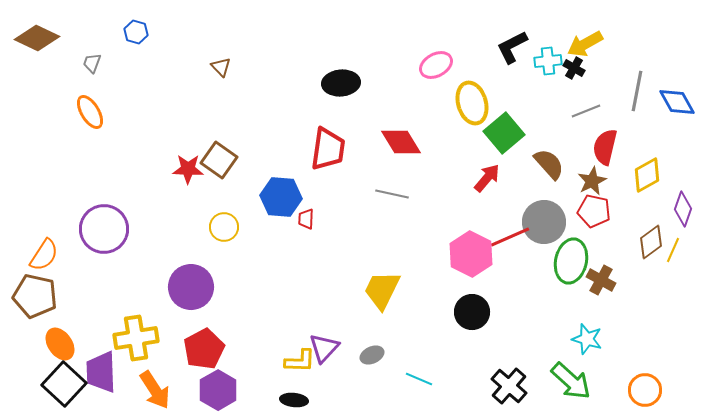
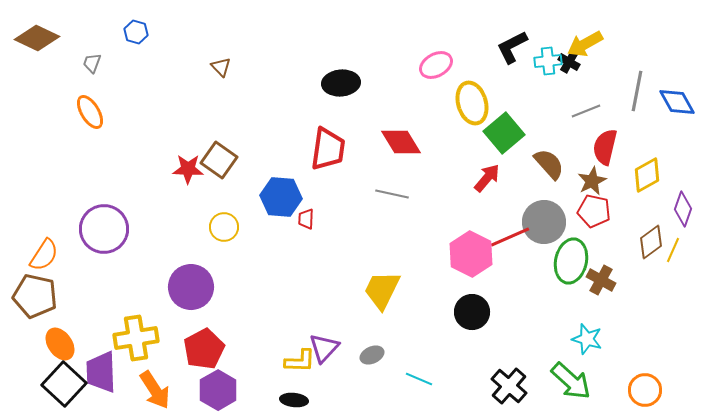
black cross at (574, 68): moved 5 px left, 6 px up
